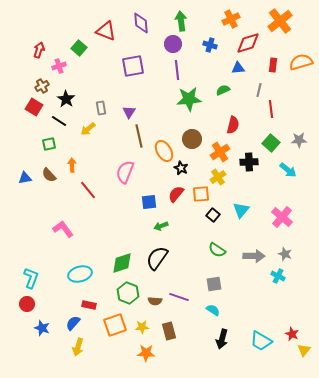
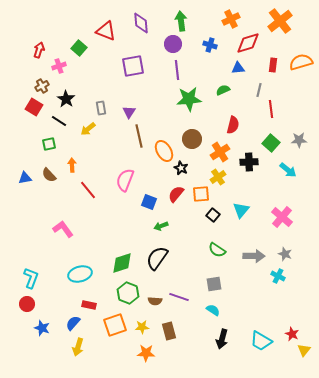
pink semicircle at (125, 172): moved 8 px down
blue square at (149, 202): rotated 28 degrees clockwise
